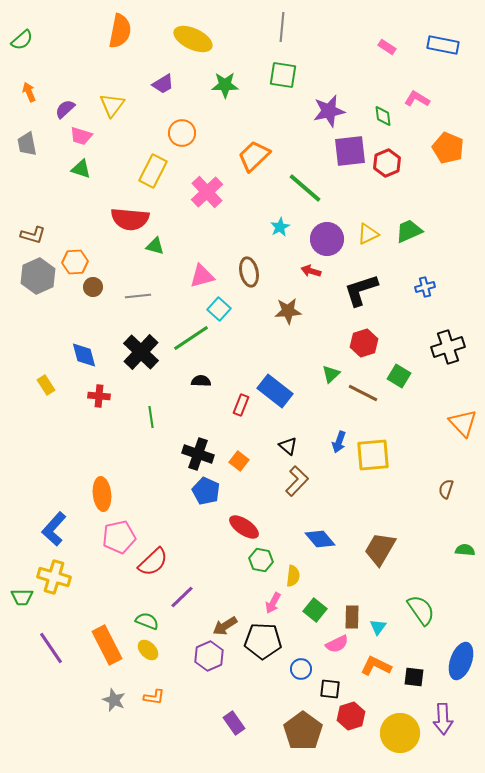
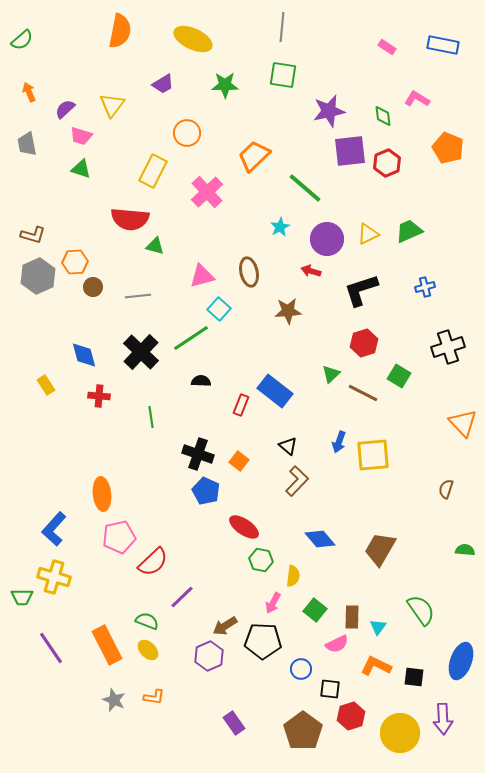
orange circle at (182, 133): moved 5 px right
